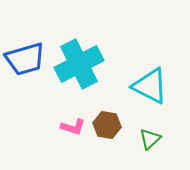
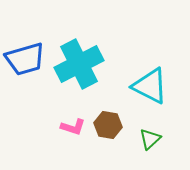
brown hexagon: moved 1 px right
